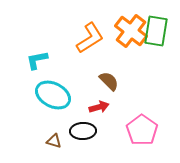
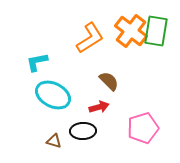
cyan L-shape: moved 2 px down
pink pentagon: moved 1 px right, 2 px up; rotated 20 degrees clockwise
